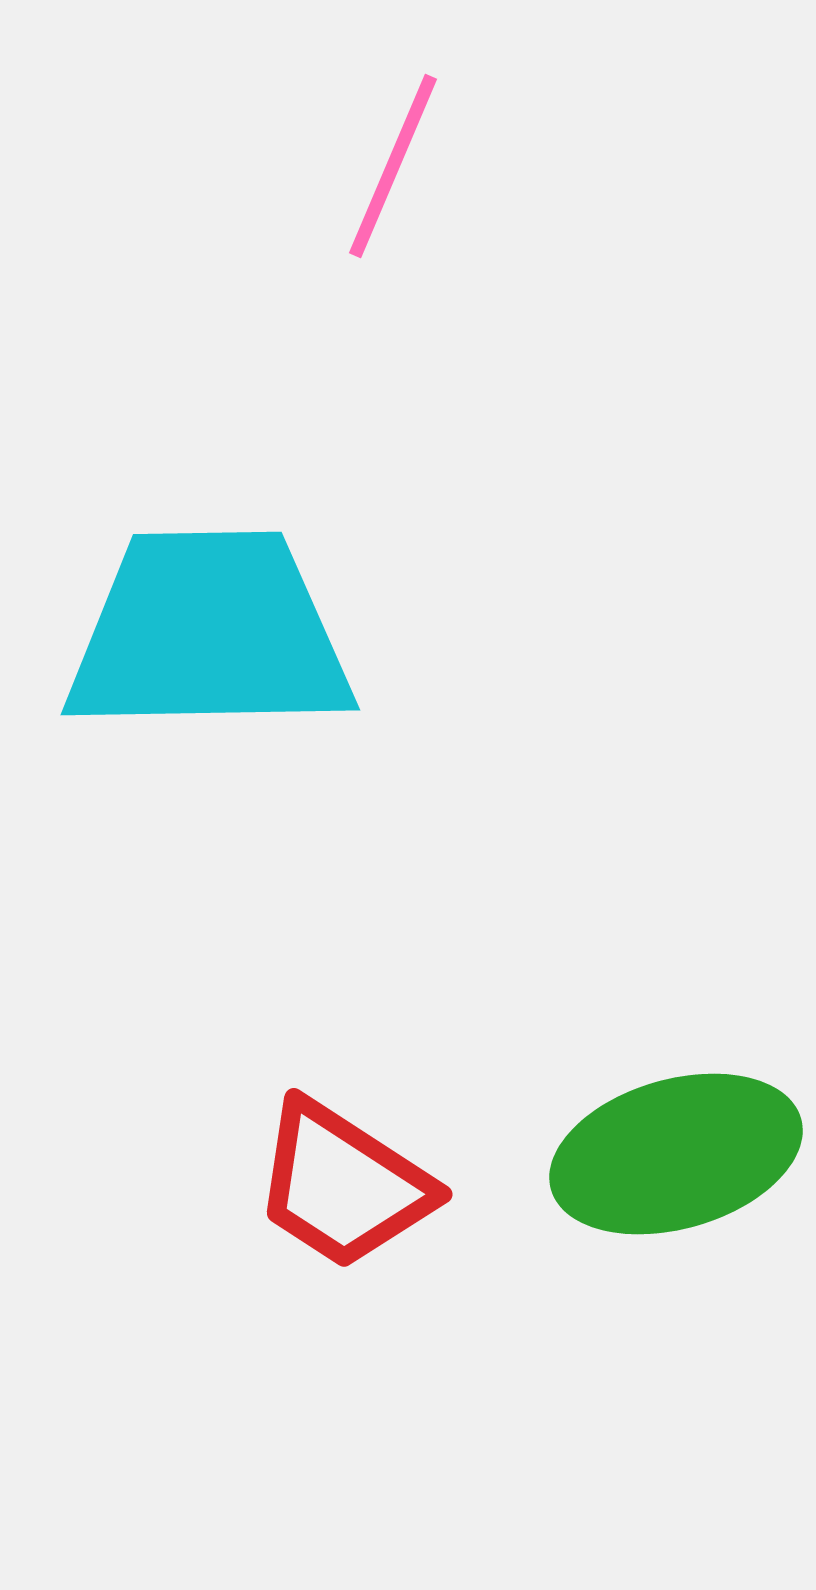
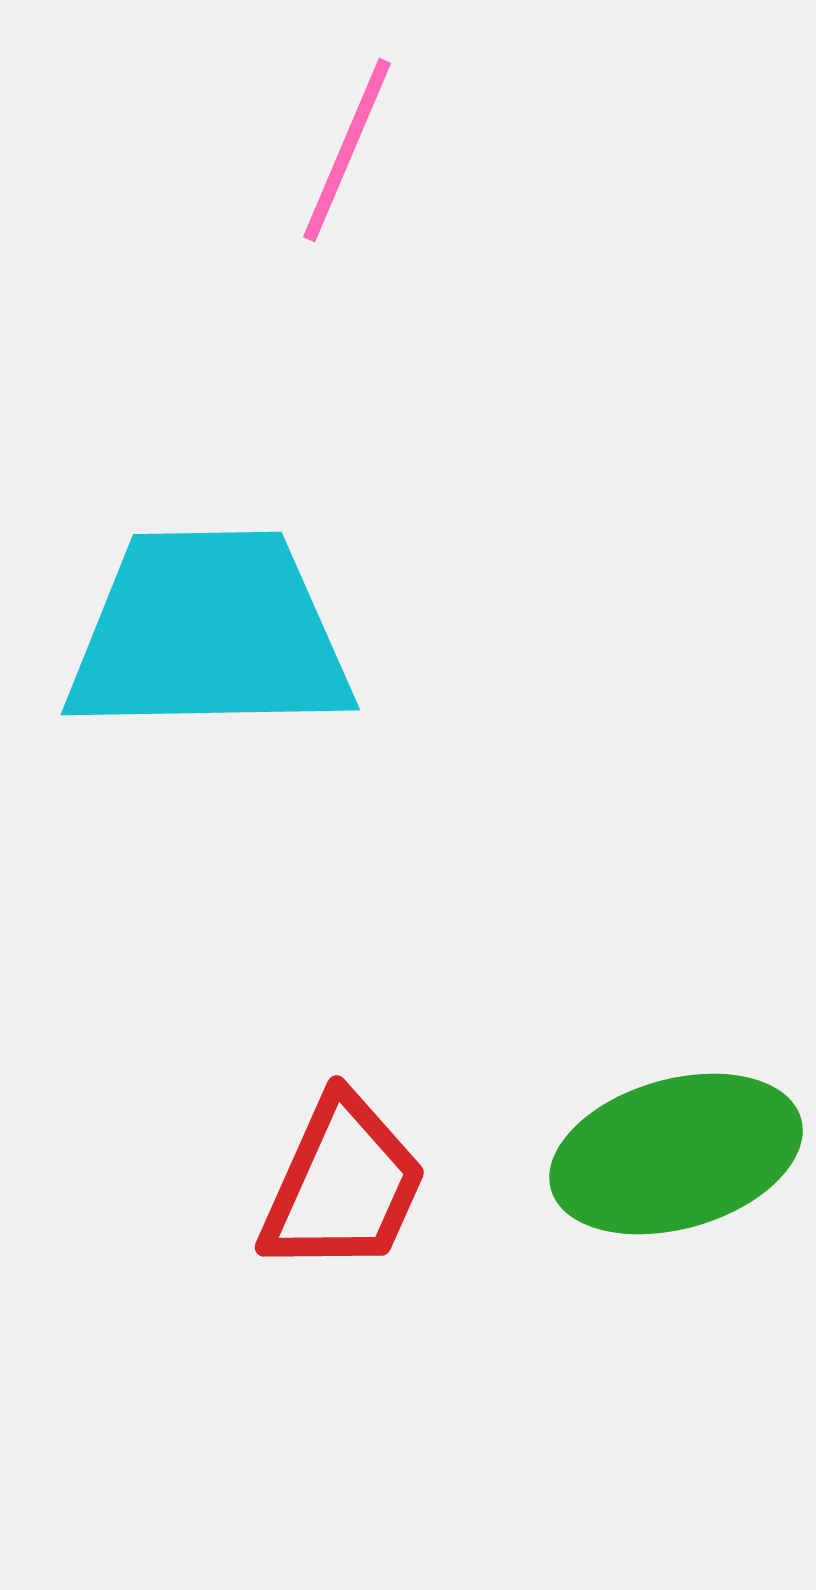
pink line: moved 46 px left, 16 px up
red trapezoid: rotated 99 degrees counterclockwise
